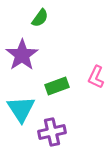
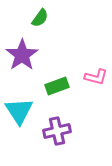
pink L-shape: rotated 100 degrees counterclockwise
cyan triangle: moved 2 px left, 2 px down
purple cross: moved 5 px right, 1 px up
